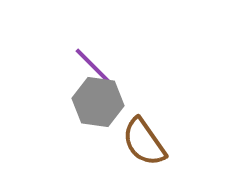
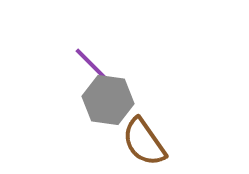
gray hexagon: moved 10 px right, 2 px up
